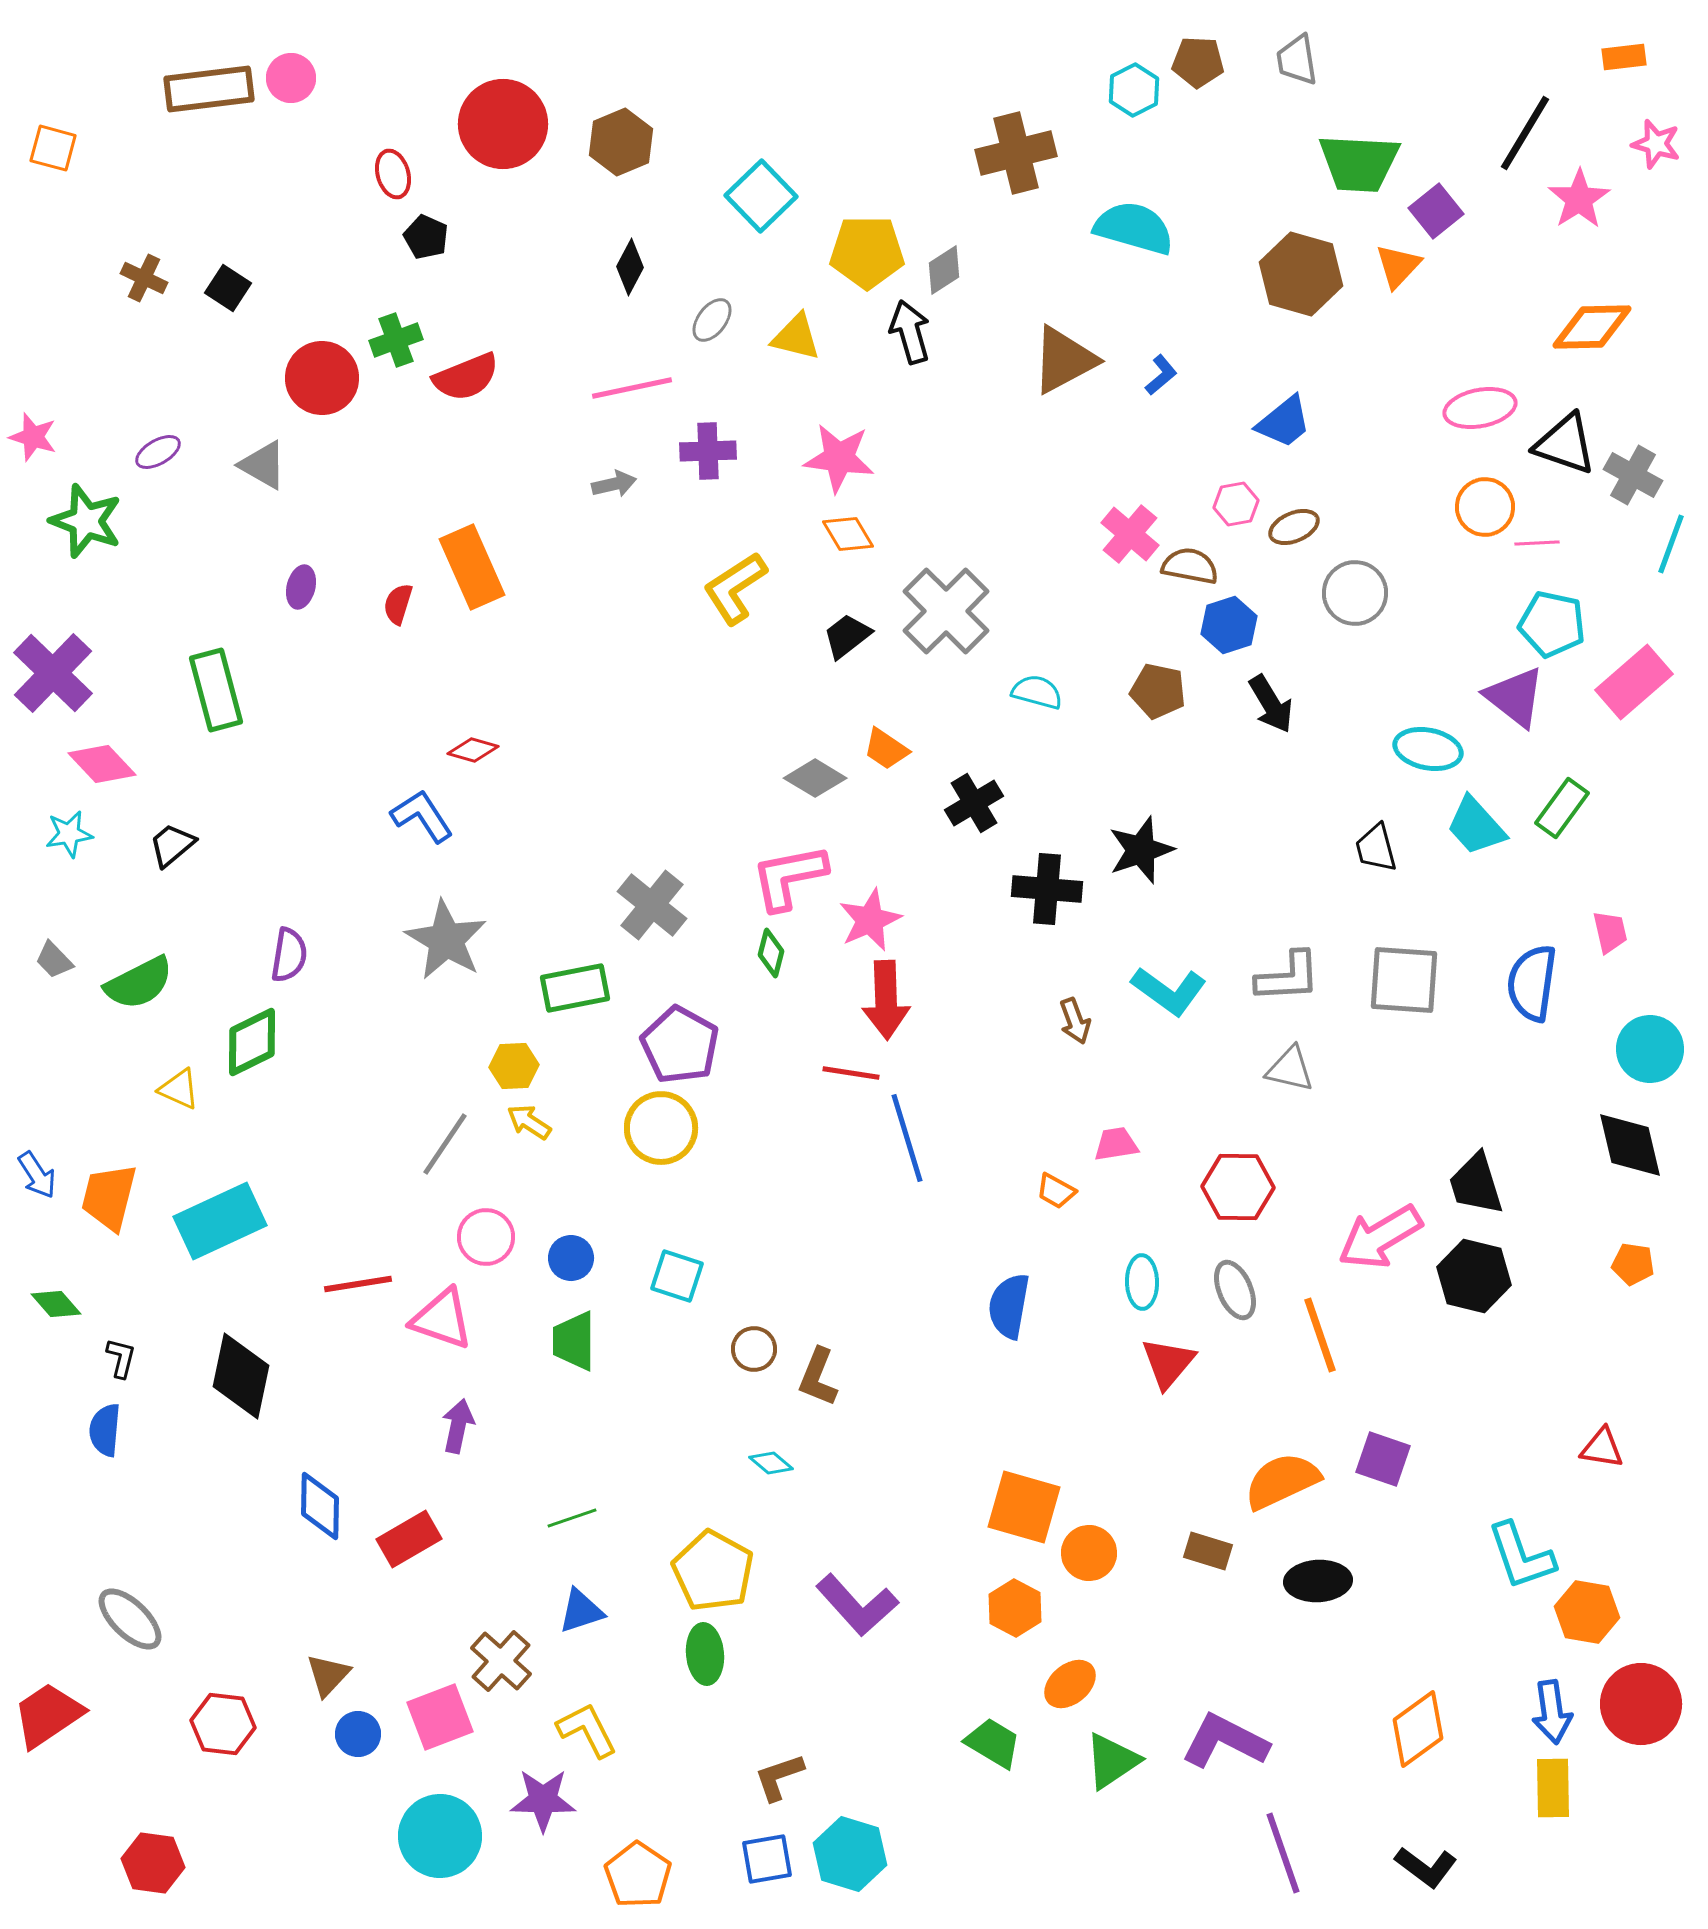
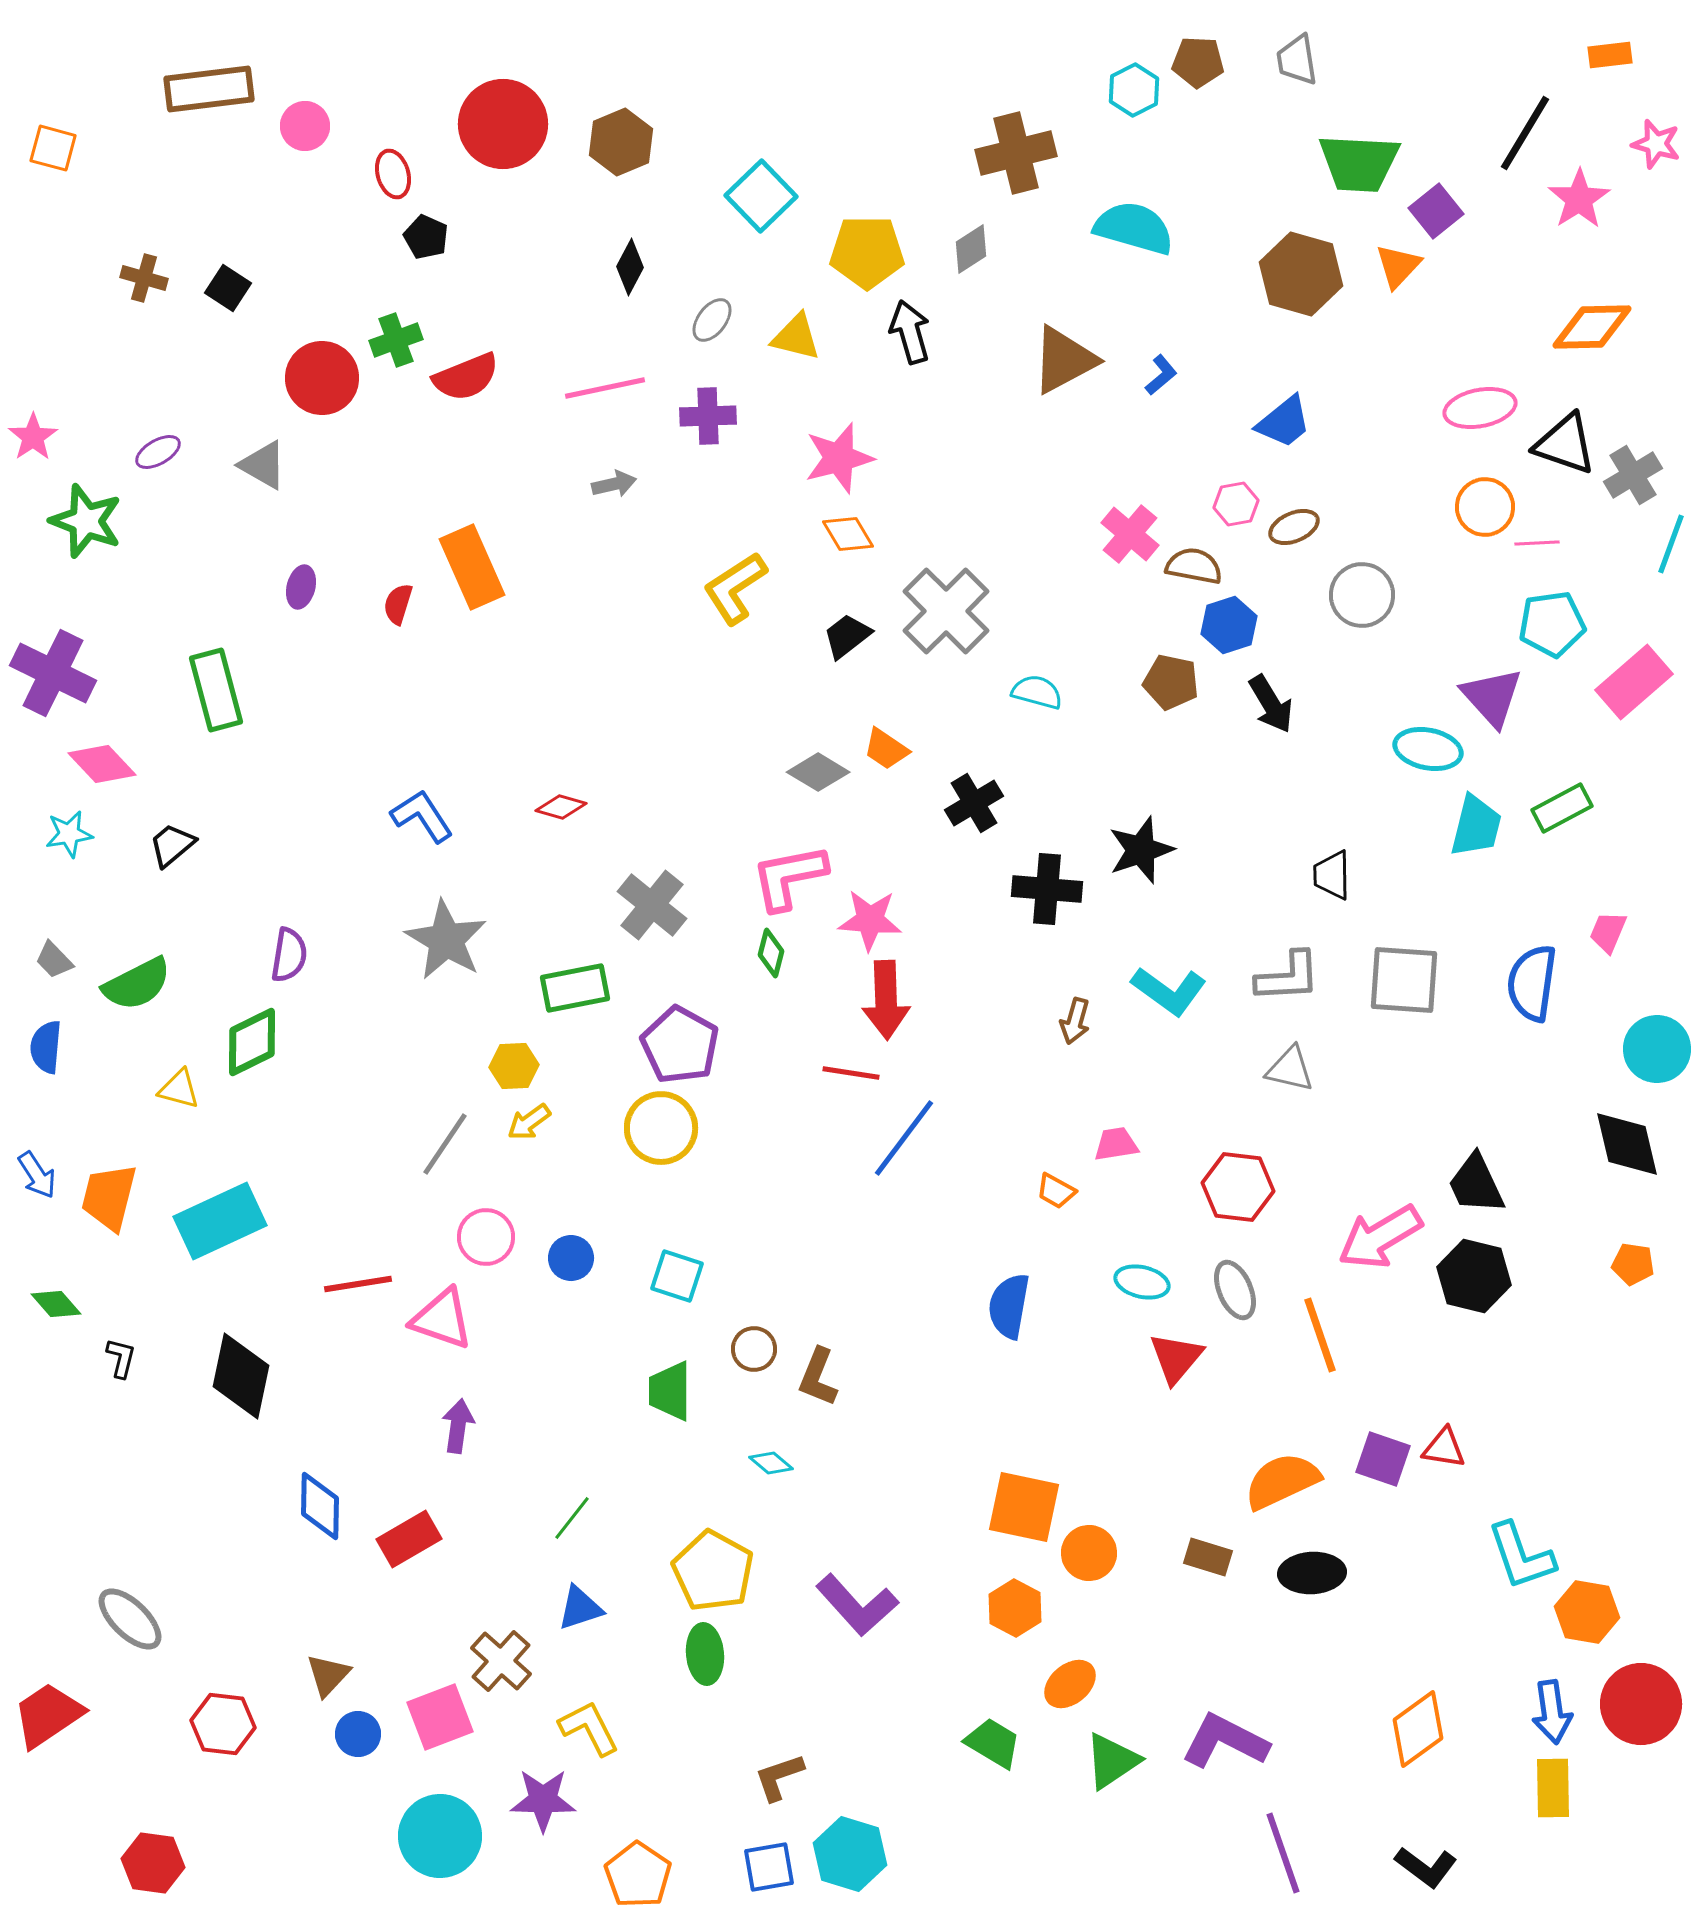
orange rectangle at (1624, 57): moved 14 px left, 2 px up
pink circle at (291, 78): moved 14 px right, 48 px down
gray diamond at (944, 270): moved 27 px right, 21 px up
brown cross at (144, 278): rotated 9 degrees counterclockwise
pink line at (632, 388): moved 27 px left
pink star at (33, 437): rotated 21 degrees clockwise
purple cross at (708, 451): moved 35 px up
pink star at (839, 458): rotated 22 degrees counterclockwise
gray cross at (1633, 475): rotated 30 degrees clockwise
brown semicircle at (1190, 566): moved 4 px right
gray circle at (1355, 593): moved 7 px right, 2 px down
cyan pentagon at (1552, 624): rotated 20 degrees counterclockwise
purple cross at (53, 673): rotated 18 degrees counterclockwise
brown pentagon at (1158, 691): moved 13 px right, 9 px up
purple triangle at (1515, 697): moved 23 px left; rotated 10 degrees clockwise
red diamond at (473, 750): moved 88 px right, 57 px down
gray diamond at (815, 778): moved 3 px right, 6 px up
green rectangle at (1562, 808): rotated 26 degrees clockwise
cyan trapezoid at (1476, 826): rotated 124 degrees counterclockwise
black trapezoid at (1376, 848): moved 44 px left, 27 px down; rotated 14 degrees clockwise
pink star at (870, 920): rotated 28 degrees clockwise
pink trapezoid at (1610, 932): moved 2 px left; rotated 144 degrees counterclockwise
green semicircle at (139, 983): moved 2 px left, 1 px down
brown arrow at (1075, 1021): rotated 36 degrees clockwise
cyan circle at (1650, 1049): moved 7 px right
yellow triangle at (179, 1089): rotated 9 degrees counterclockwise
yellow arrow at (529, 1122): rotated 69 degrees counterclockwise
blue line at (907, 1138): moved 3 px left; rotated 54 degrees clockwise
black diamond at (1630, 1145): moved 3 px left, 1 px up
black trapezoid at (1476, 1184): rotated 8 degrees counterclockwise
red hexagon at (1238, 1187): rotated 6 degrees clockwise
cyan ellipse at (1142, 1282): rotated 76 degrees counterclockwise
green trapezoid at (574, 1341): moved 96 px right, 50 px down
red triangle at (1168, 1363): moved 8 px right, 5 px up
purple arrow at (458, 1426): rotated 4 degrees counterclockwise
blue semicircle at (105, 1430): moved 59 px left, 383 px up
red triangle at (1602, 1448): moved 158 px left
orange square at (1024, 1507): rotated 4 degrees counterclockwise
green line at (572, 1518): rotated 33 degrees counterclockwise
brown rectangle at (1208, 1551): moved 6 px down
black ellipse at (1318, 1581): moved 6 px left, 8 px up
blue triangle at (581, 1611): moved 1 px left, 3 px up
yellow L-shape at (587, 1730): moved 2 px right, 2 px up
blue square at (767, 1859): moved 2 px right, 8 px down
